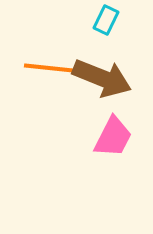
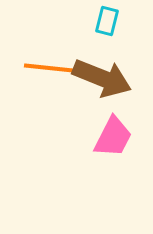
cyan rectangle: moved 1 px right, 1 px down; rotated 12 degrees counterclockwise
